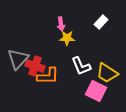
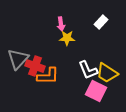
white L-shape: moved 7 px right, 4 px down
